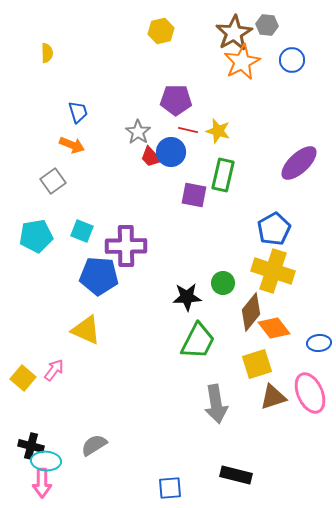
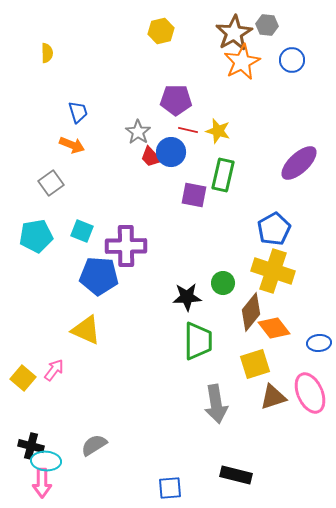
gray square at (53, 181): moved 2 px left, 2 px down
green trapezoid at (198, 341): rotated 27 degrees counterclockwise
yellow square at (257, 364): moved 2 px left
